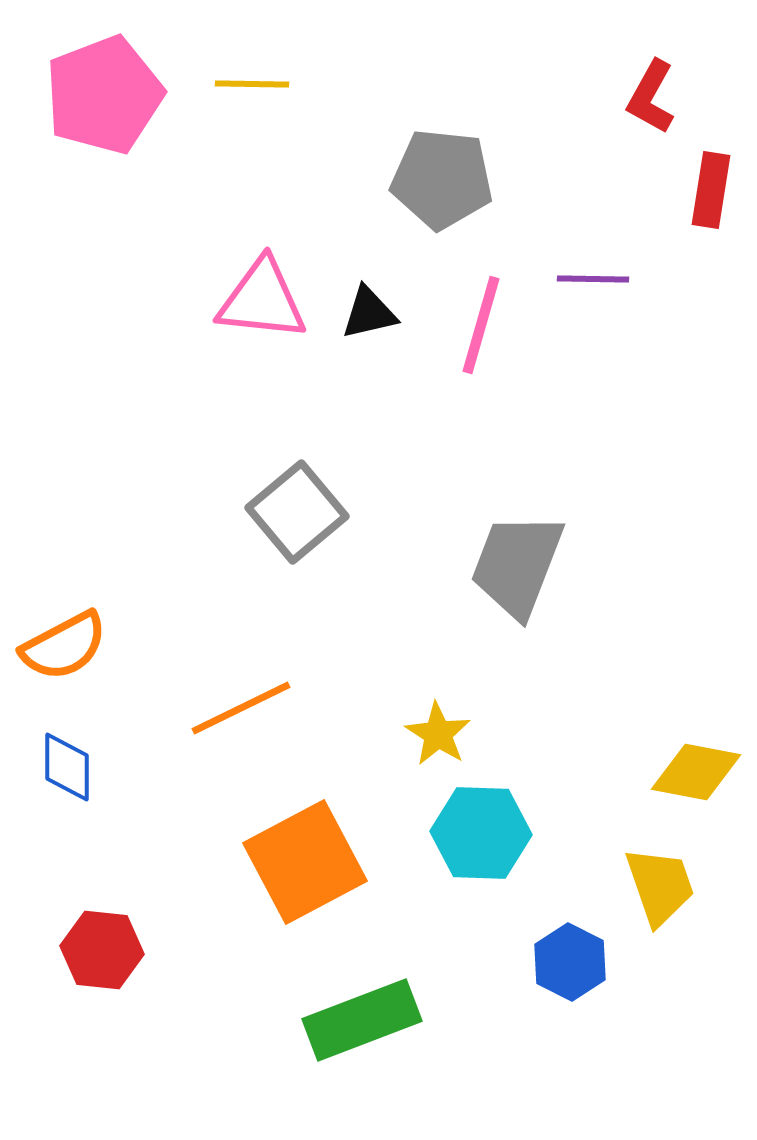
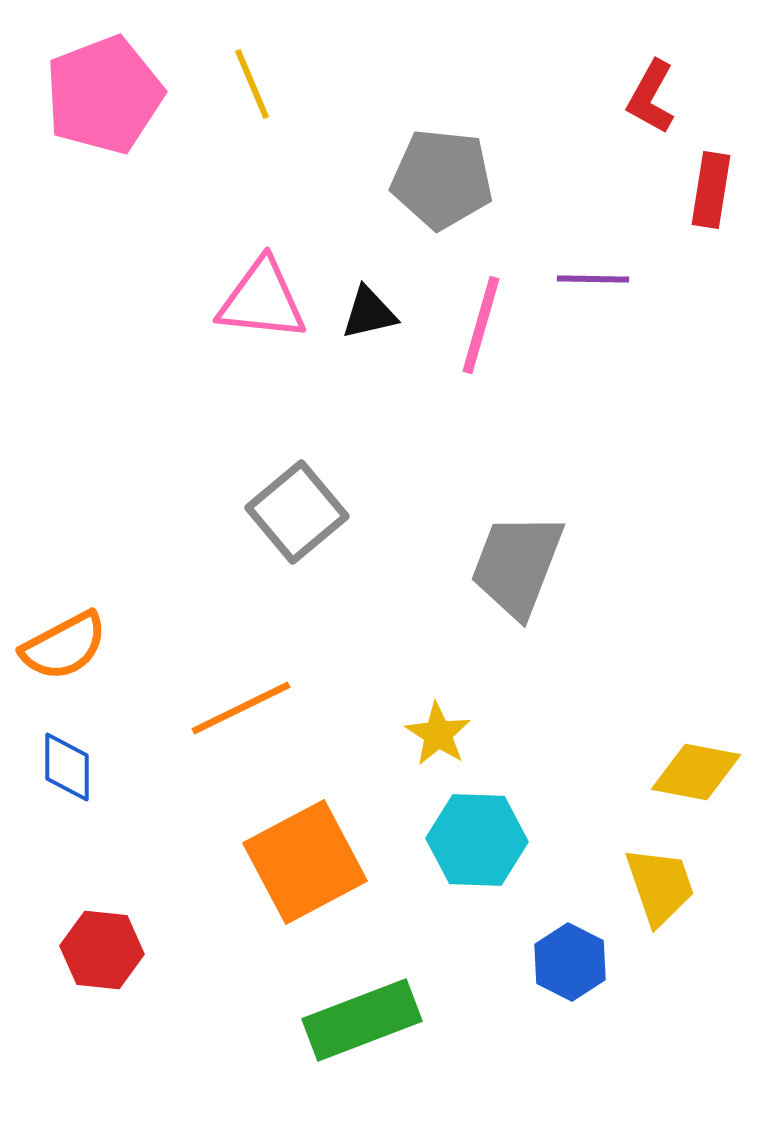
yellow line: rotated 66 degrees clockwise
cyan hexagon: moved 4 px left, 7 px down
